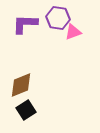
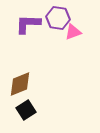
purple L-shape: moved 3 px right
brown diamond: moved 1 px left, 1 px up
